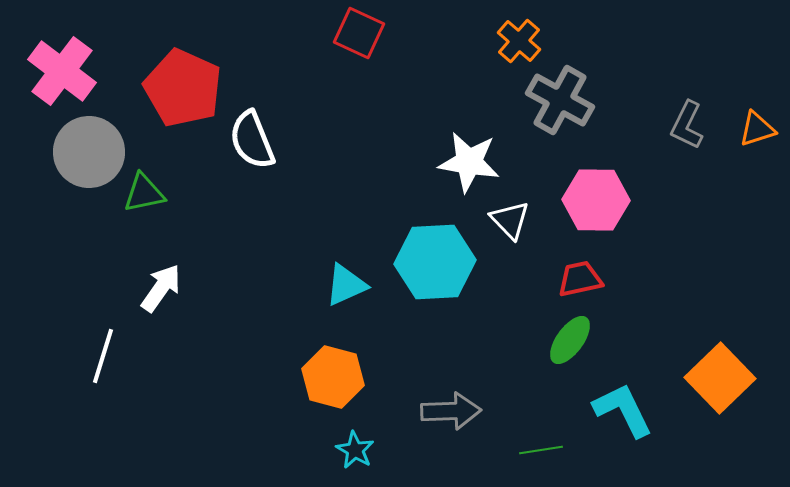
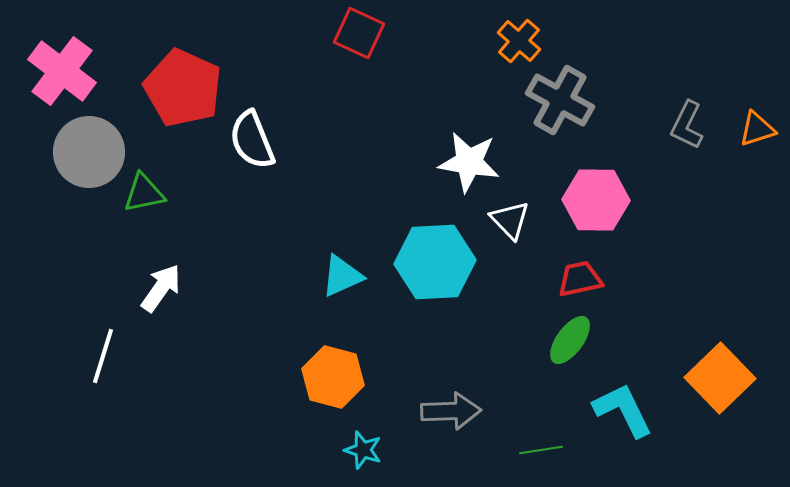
cyan triangle: moved 4 px left, 9 px up
cyan star: moved 8 px right; rotated 12 degrees counterclockwise
